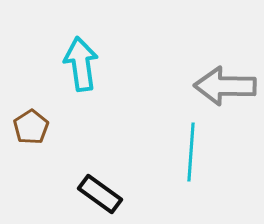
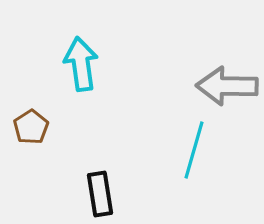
gray arrow: moved 2 px right
cyan line: moved 3 px right, 2 px up; rotated 12 degrees clockwise
black rectangle: rotated 45 degrees clockwise
